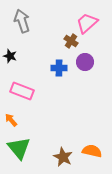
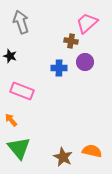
gray arrow: moved 1 px left, 1 px down
brown cross: rotated 24 degrees counterclockwise
